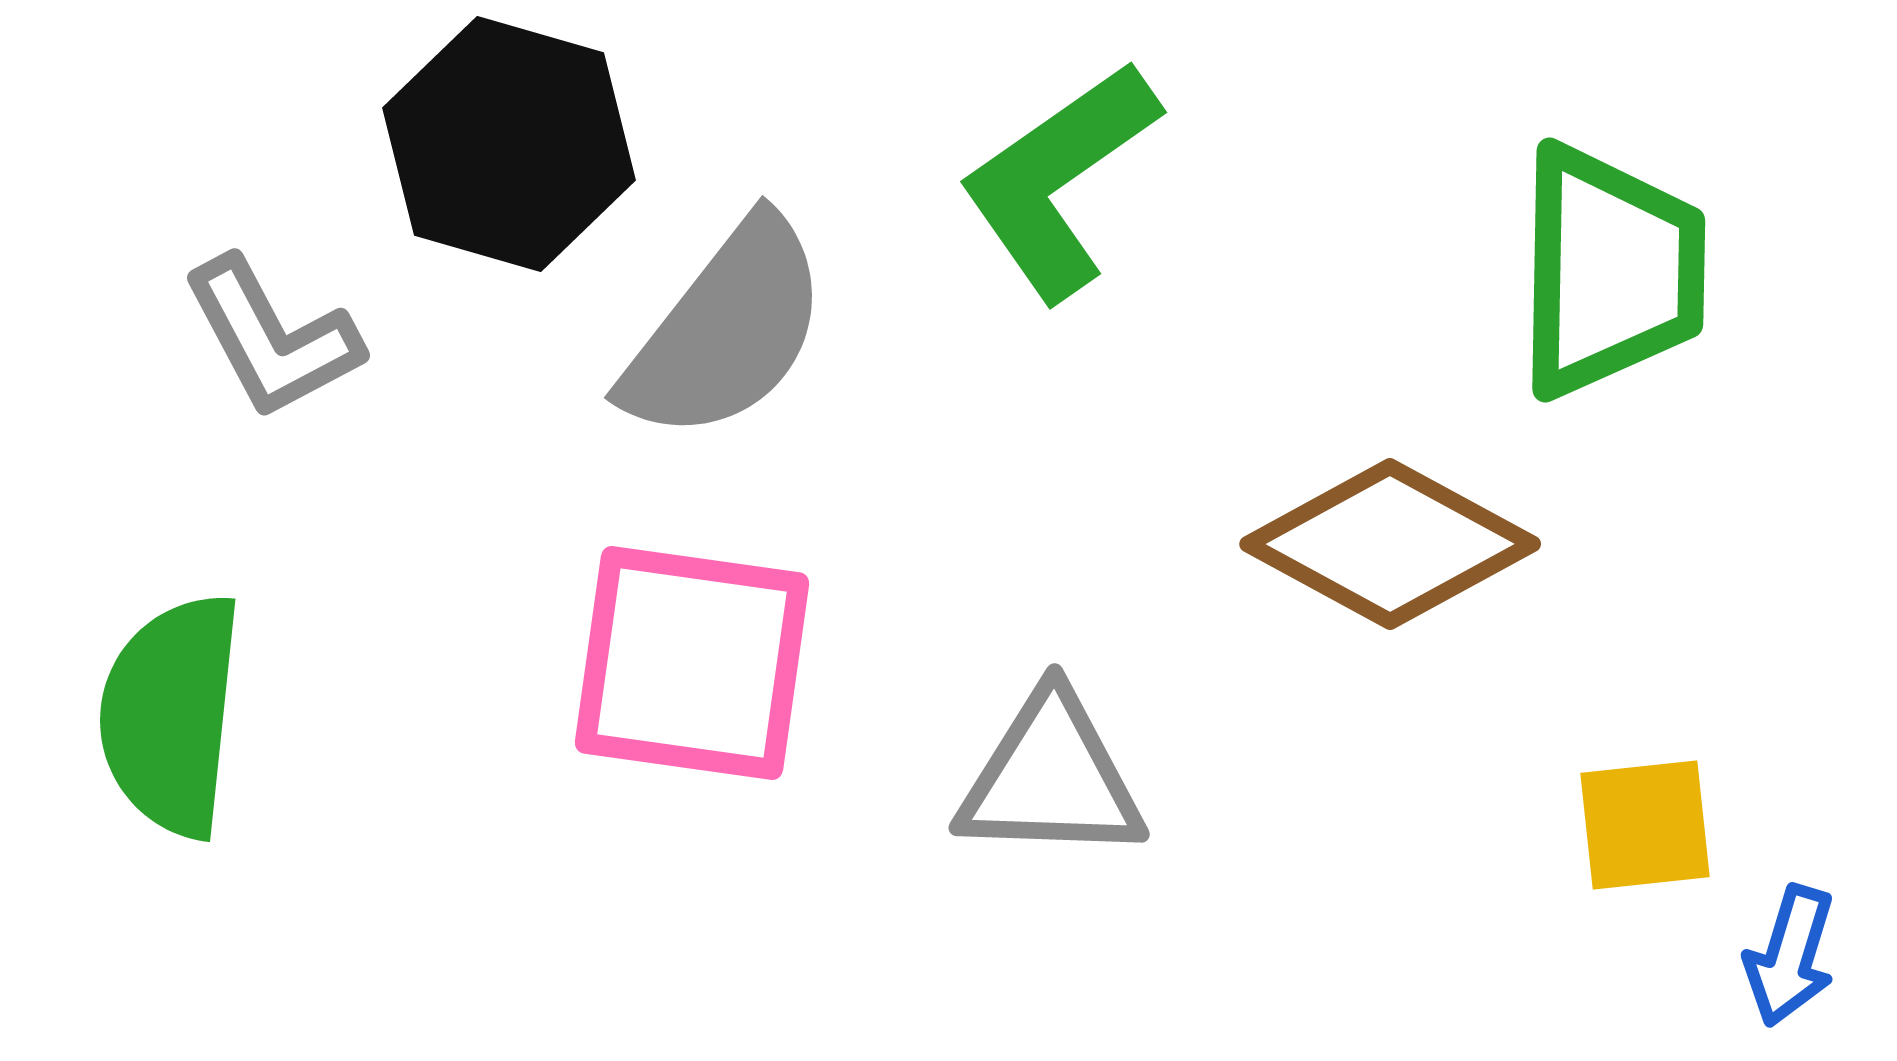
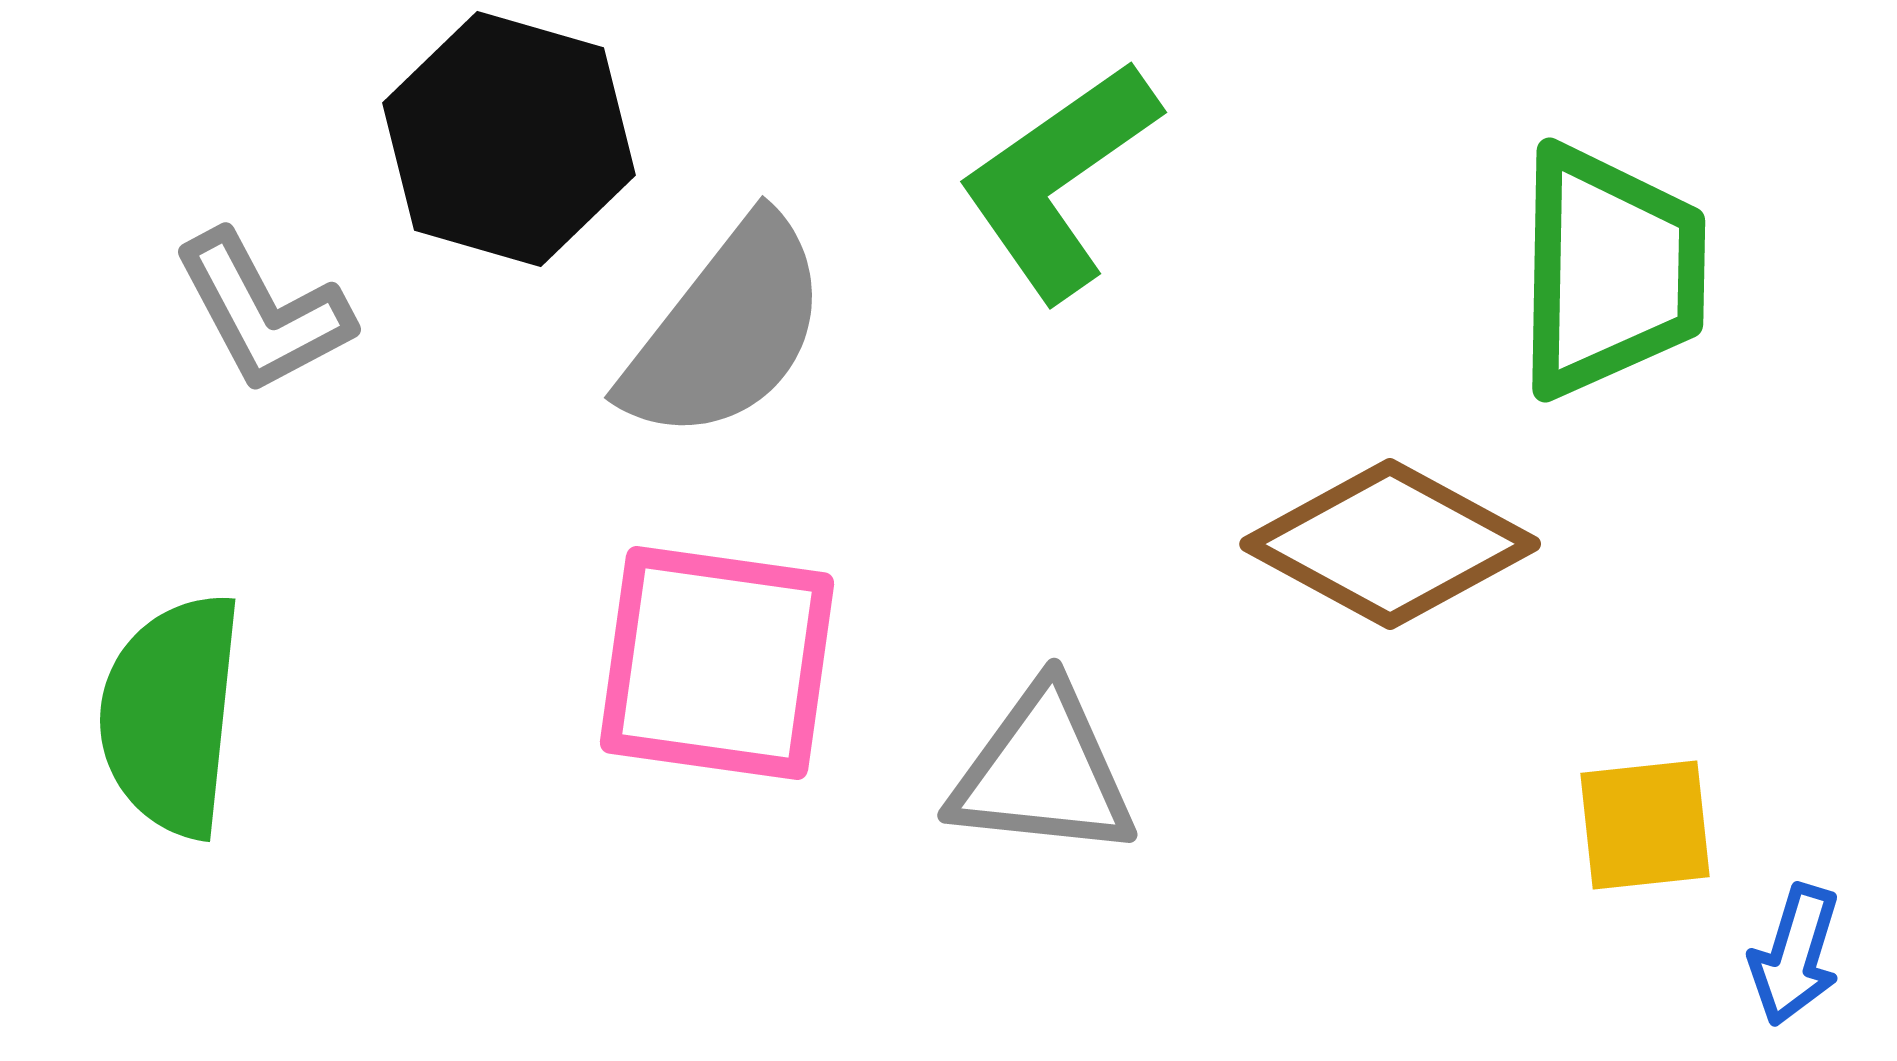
black hexagon: moved 5 px up
gray L-shape: moved 9 px left, 26 px up
pink square: moved 25 px right
gray triangle: moved 8 px left, 6 px up; rotated 4 degrees clockwise
blue arrow: moved 5 px right, 1 px up
